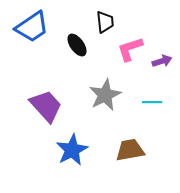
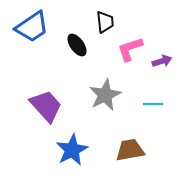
cyan line: moved 1 px right, 2 px down
